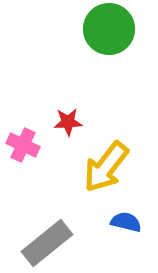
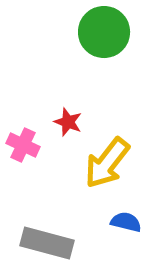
green circle: moved 5 px left, 3 px down
red star: rotated 24 degrees clockwise
yellow arrow: moved 1 px right, 4 px up
gray rectangle: rotated 54 degrees clockwise
